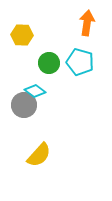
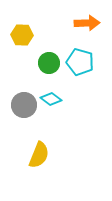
orange arrow: rotated 80 degrees clockwise
cyan diamond: moved 16 px right, 8 px down
yellow semicircle: rotated 20 degrees counterclockwise
